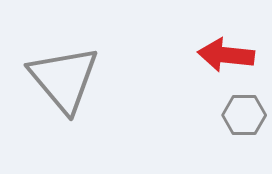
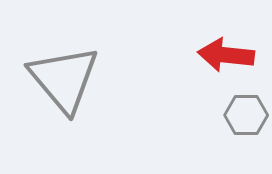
gray hexagon: moved 2 px right
